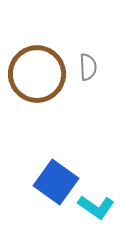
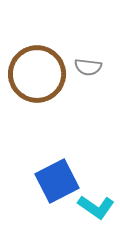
gray semicircle: rotated 100 degrees clockwise
blue square: moved 1 px right, 1 px up; rotated 27 degrees clockwise
